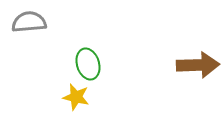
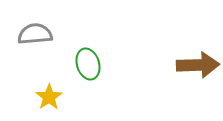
gray semicircle: moved 6 px right, 12 px down
yellow star: moved 27 px left; rotated 24 degrees clockwise
